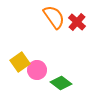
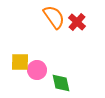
yellow square: rotated 36 degrees clockwise
green diamond: rotated 40 degrees clockwise
